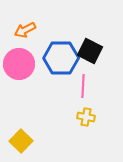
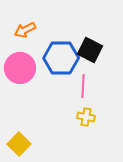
black square: moved 1 px up
pink circle: moved 1 px right, 4 px down
yellow square: moved 2 px left, 3 px down
